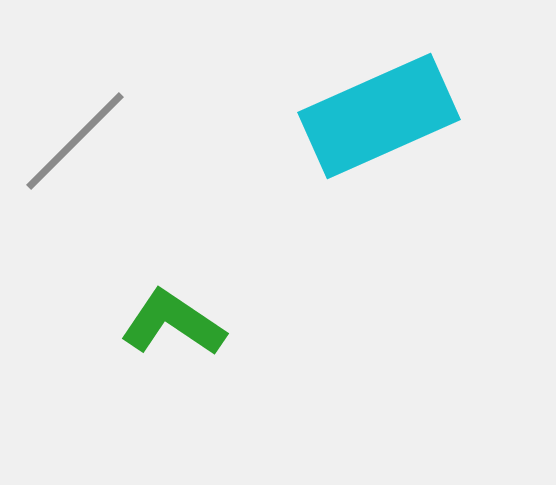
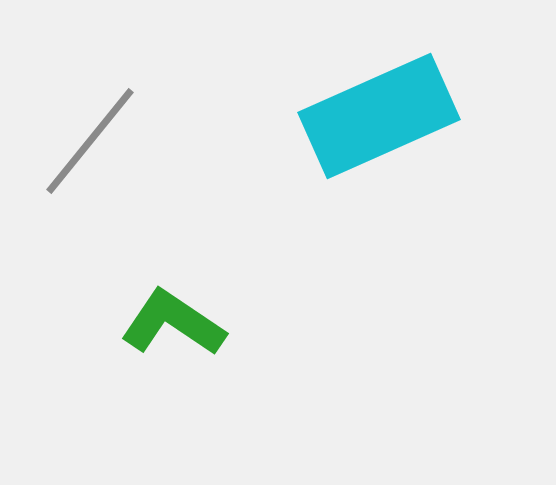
gray line: moved 15 px right; rotated 6 degrees counterclockwise
